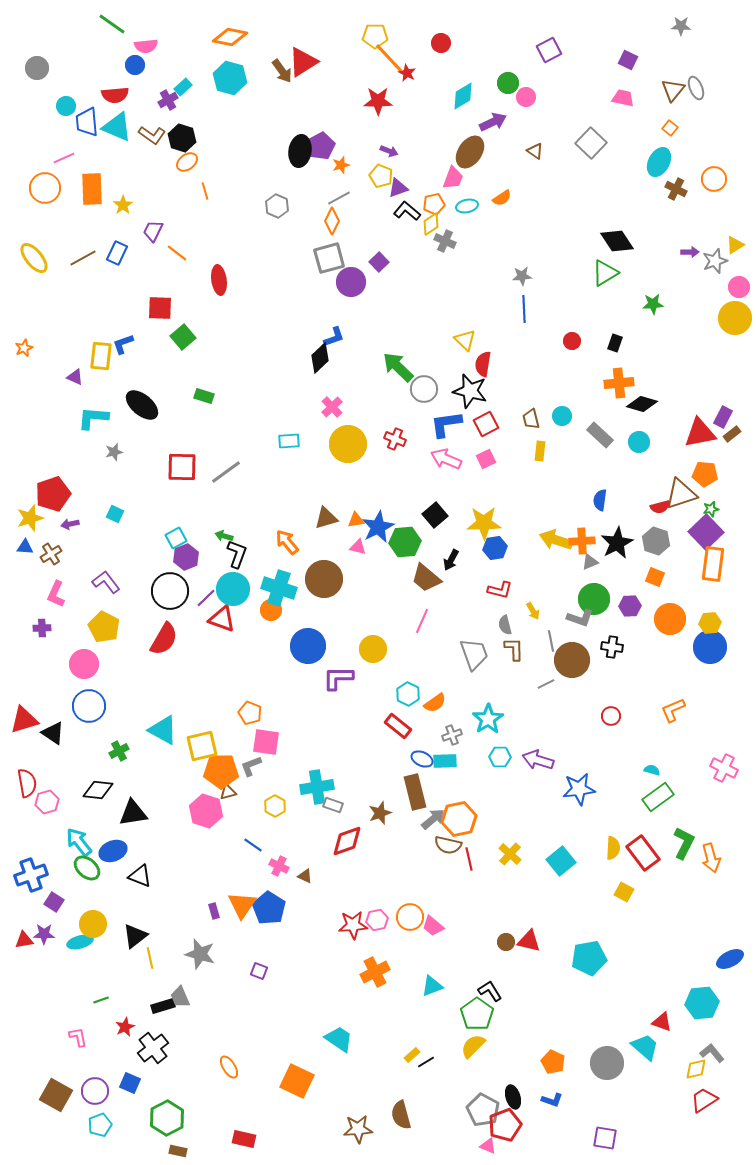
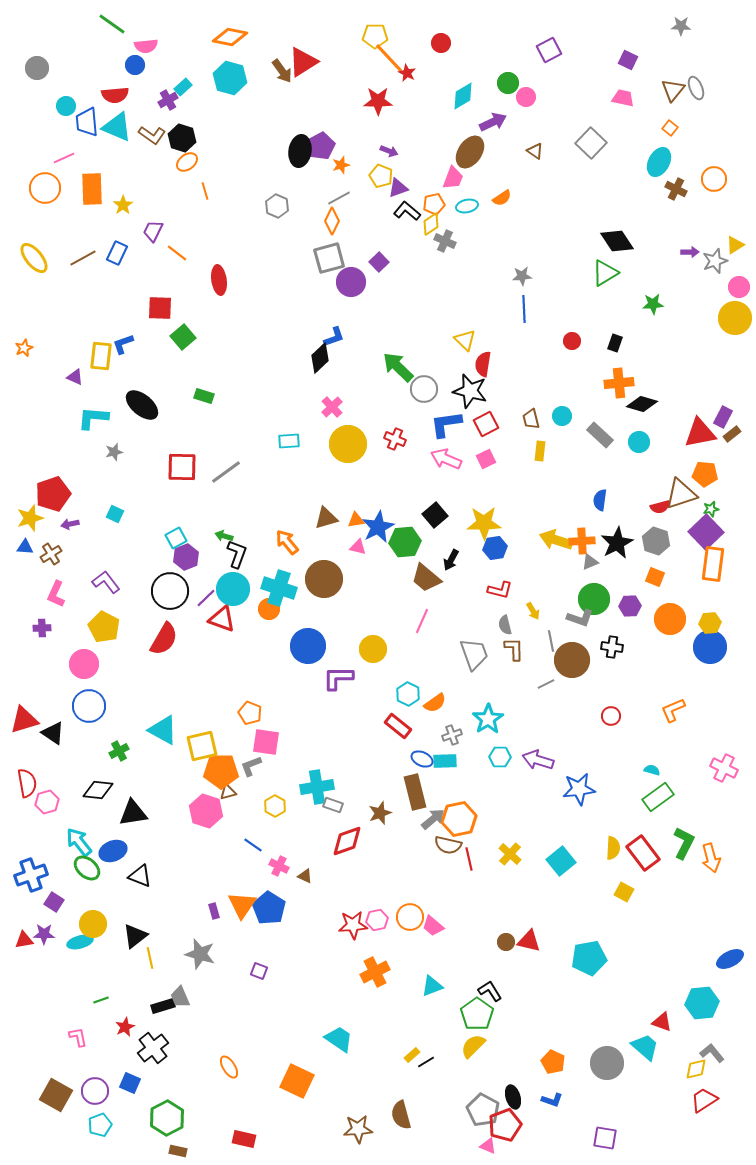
orange circle at (271, 610): moved 2 px left, 1 px up
